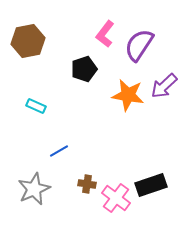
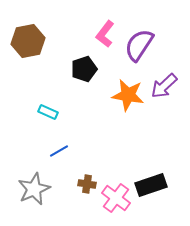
cyan rectangle: moved 12 px right, 6 px down
